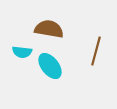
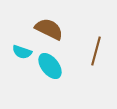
brown semicircle: rotated 16 degrees clockwise
cyan semicircle: rotated 12 degrees clockwise
